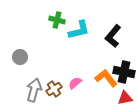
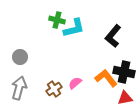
cyan L-shape: moved 5 px left, 2 px up
gray arrow: moved 15 px left, 2 px up
